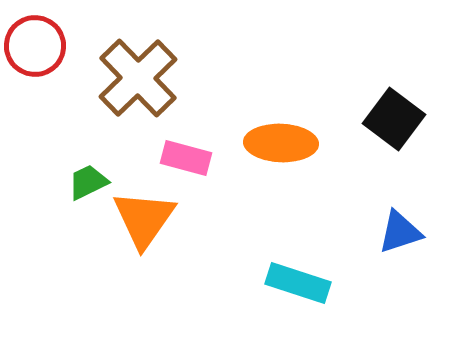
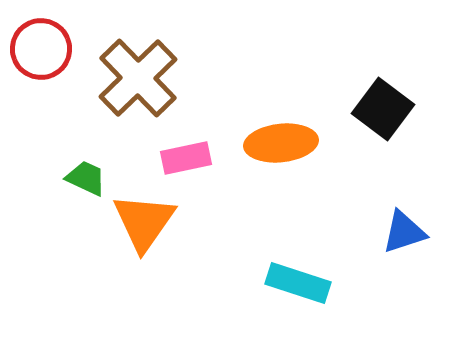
red circle: moved 6 px right, 3 px down
black square: moved 11 px left, 10 px up
orange ellipse: rotated 8 degrees counterclockwise
pink rectangle: rotated 27 degrees counterclockwise
green trapezoid: moved 2 px left, 4 px up; rotated 51 degrees clockwise
orange triangle: moved 3 px down
blue triangle: moved 4 px right
